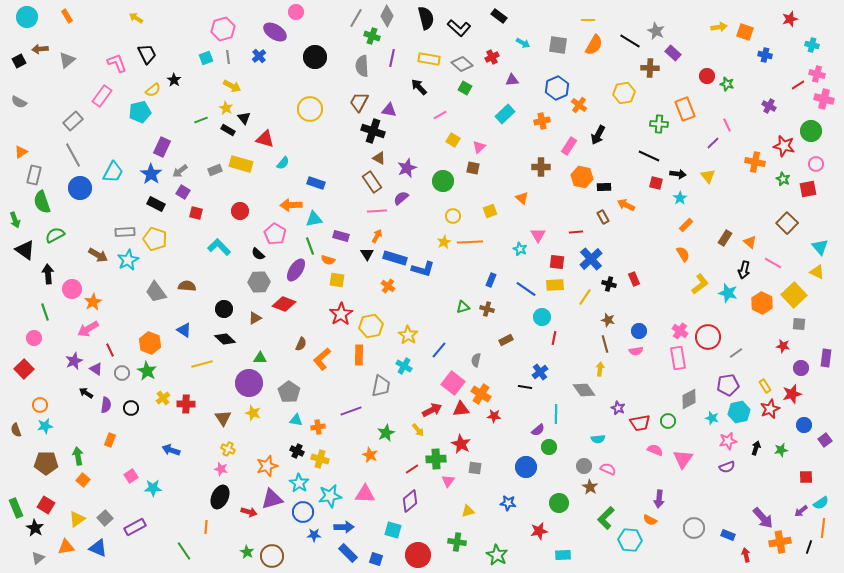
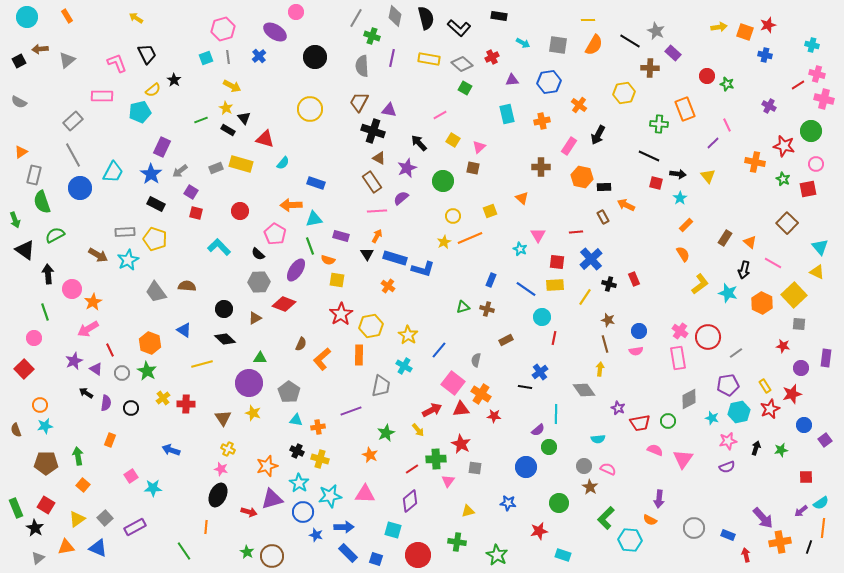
gray diamond at (387, 16): moved 8 px right; rotated 15 degrees counterclockwise
black rectangle at (499, 16): rotated 28 degrees counterclockwise
red star at (790, 19): moved 22 px left, 6 px down
black arrow at (419, 87): moved 56 px down
blue hexagon at (557, 88): moved 8 px left, 6 px up; rotated 15 degrees clockwise
pink rectangle at (102, 96): rotated 55 degrees clockwise
cyan rectangle at (505, 114): moved 2 px right; rotated 60 degrees counterclockwise
gray rectangle at (215, 170): moved 1 px right, 2 px up
purple square at (183, 192): moved 8 px right
orange line at (470, 242): moved 4 px up; rotated 20 degrees counterclockwise
purple semicircle at (106, 405): moved 2 px up
orange square at (83, 480): moved 5 px down
black ellipse at (220, 497): moved 2 px left, 2 px up
blue star at (314, 535): moved 2 px right; rotated 16 degrees clockwise
cyan rectangle at (563, 555): rotated 21 degrees clockwise
